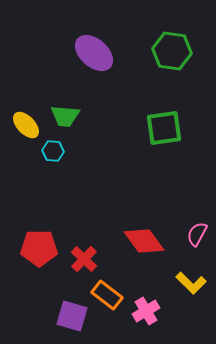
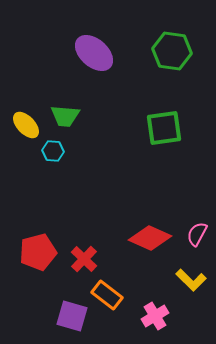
red diamond: moved 6 px right, 3 px up; rotated 30 degrees counterclockwise
red pentagon: moved 1 px left, 4 px down; rotated 15 degrees counterclockwise
yellow L-shape: moved 3 px up
pink cross: moved 9 px right, 5 px down
